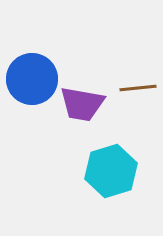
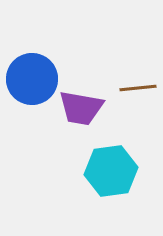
purple trapezoid: moved 1 px left, 4 px down
cyan hexagon: rotated 9 degrees clockwise
